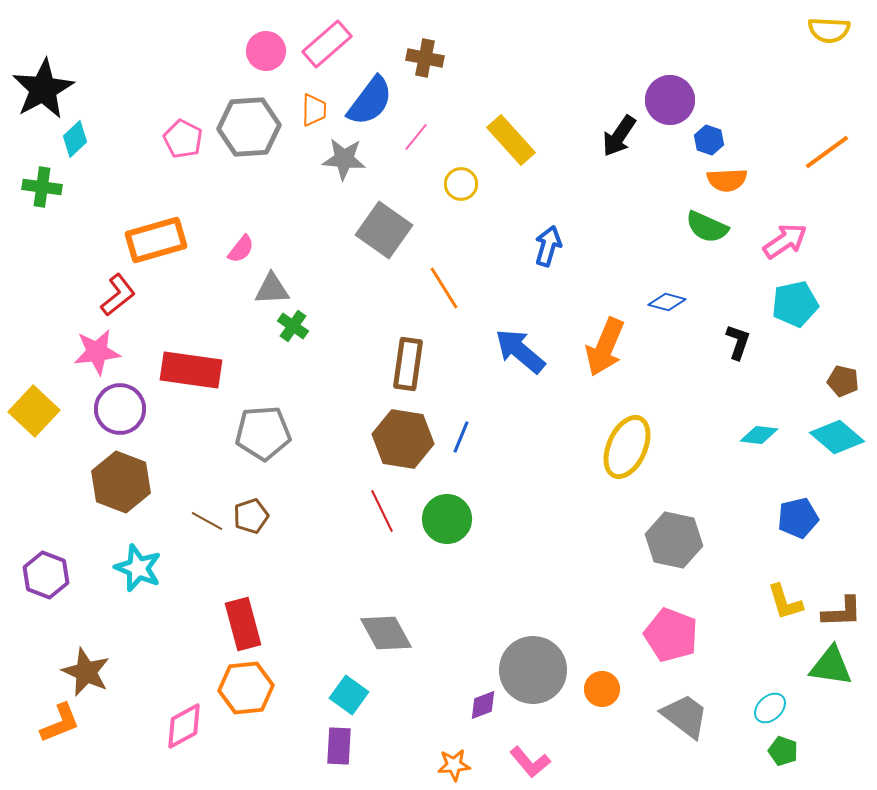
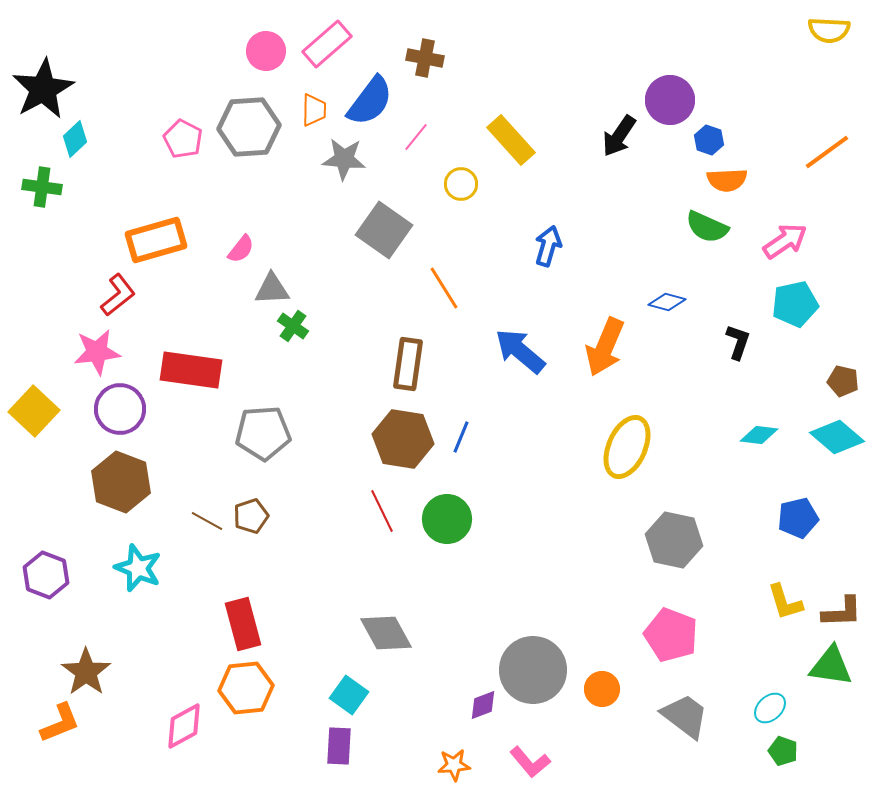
brown star at (86, 672): rotated 12 degrees clockwise
